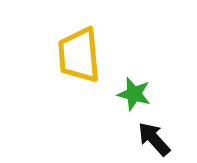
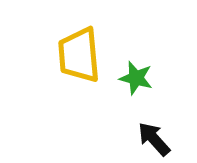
green star: moved 2 px right, 16 px up
